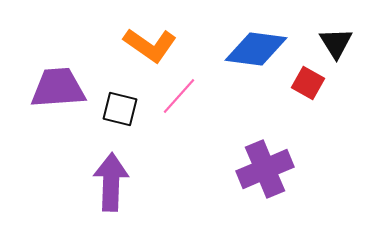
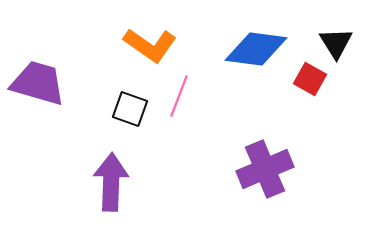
red square: moved 2 px right, 4 px up
purple trapezoid: moved 20 px left, 5 px up; rotated 20 degrees clockwise
pink line: rotated 21 degrees counterclockwise
black square: moved 10 px right; rotated 6 degrees clockwise
